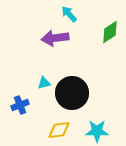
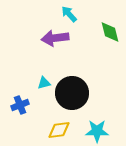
green diamond: rotated 70 degrees counterclockwise
